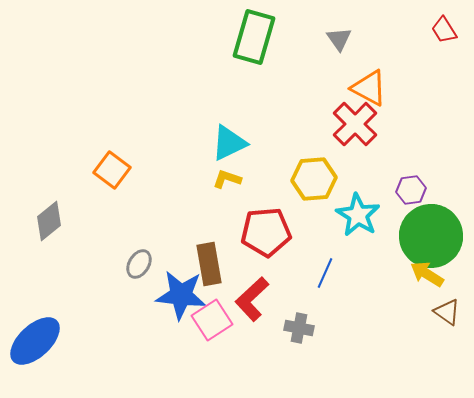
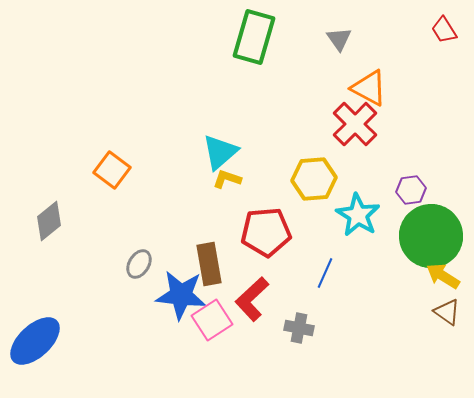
cyan triangle: moved 9 px left, 9 px down; rotated 15 degrees counterclockwise
yellow arrow: moved 16 px right, 2 px down
